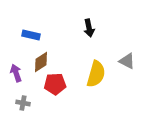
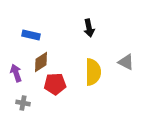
gray triangle: moved 1 px left, 1 px down
yellow semicircle: moved 3 px left, 2 px up; rotated 16 degrees counterclockwise
